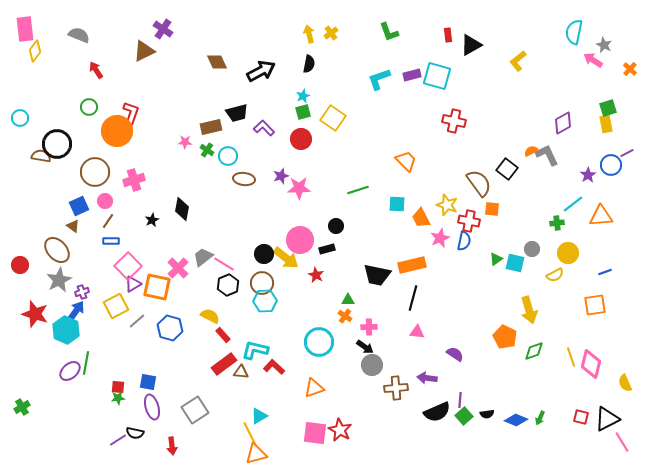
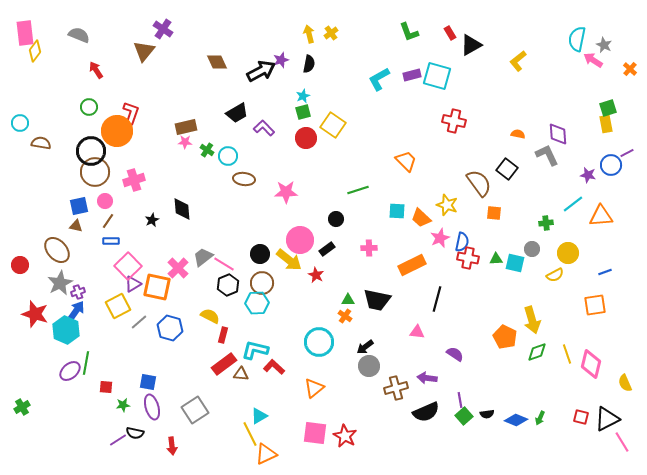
pink rectangle at (25, 29): moved 4 px down
green L-shape at (389, 32): moved 20 px right
cyan semicircle at (574, 32): moved 3 px right, 7 px down
red rectangle at (448, 35): moved 2 px right, 2 px up; rotated 24 degrees counterclockwise
brown triangle at (144, 51): rotated 25 degrees counterclockwise
cyan L-shape at (379, 79): rotated 10 degrees counterclockwise
black trapezoid at (237, 113): rotated 15 degrees counterclockwise
cyan circle at (20, 118): moved 5 px down
yellow square at (333, 118): moved 7 px down
purple diamond at (563, 123): moved 5 px left, 11 px down; rotated 65 degrees counterclockwise
brown rectangle at (211, 127): moved 25 px left
red circle at (301, 139): moved 5 px right, 1 px up
black circle at (57, 144): moved 34 px right, 7 px down
orange semicircle at (531, 151): moved 13 px left, 17 px up; rotated 40 degrees clockwise
brown semicircle at (41, 156): moved 13 px up
purple star at (588, 175): rotated 28 degrees counterclockwise
purple star at (281, 176): moved 116 px up
pink star at (299, 188): moved 13 px left, 4 px down
cyan square at (397, 204): moved 7 px down
blue square at (79, 206): rotated 12 degrees clockwise
black diamond at (182, 209): rotated 15 degrees counterclockwise
orange square at (492, 209): moved 2 px right, 4 px down
orange trapezoid at (421, 218): rotated 20 degrees counterclockwise
red cross at (469, 221): moved 1 px left, 37 px down
green cross at (557, 223): moved 11 px left
brown triangle at (73, 226): moved 3 px right; rotated 24 degrees counterclockwise
black circle at (336, 226): moved 7 px up
blue semicircle at (464, 241): moved 2 px left, 1 px down
black rectangle at (327, 249): rotated 21 degrees counterclockwise
black circle at (264, 254): moved 4 px left
yellow arrow at (286, 258): moved 3 px right, 2 px down
green triangle at (496, 259): rotated 32 degrees clockwise
orange rectangle at (412, 265): rotated 12 degrees counterclockwise
black trapezoid at (377, 275): moved 25 px down
gray star at (59, 280): moved 1 px right, 3 px down
purple cross at (82, 292): moved 4 px left
black line at (413, 298): moved 24 px right, 1 px down
cyan hexagon at (265, 301): moved 8 px left, 2 px down
yellow square at (116, 306): moved 2 px right
yellow arrow at (529, 310): moved 3 px right, 10 px down
gray line at (137, 321): moved 2 px right, 1 px down
pink cross at (369, 327): moved 79 px up
red rectangle at (223, 335): rotated 56 degrees clockwise
black arrow at (365, 347): rotated 108 degrees clockwise
green diamond at (534, 351): moved 3 px right, 1 px down
yellow line at (571, 357): moved 4 px left, 3 px up
gray circle at (372, 365): moved 3 px left, 1 px down
brown triangle at (241, 372): moved 2 px down
red square at (118, 387): moved 12 px left
orange triangle at (314, 388): rotated 20 degrees counterclockwise
brown cross at (396, 388): rotated 10 degrees counterclockwise
green star at (118, 398): moved 5 px right, 7 px down
purple line at (460, 400): rotated 14 degrees counterclockwise
black semicircle at (437, 412): moved 11 px left
red star at (340, 430): moved 5 px right, 6 px down
orange triangle at (256, 454): moved 10 px right; rotated 10 degrees counterclockwise
